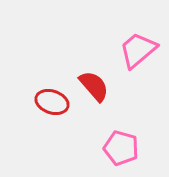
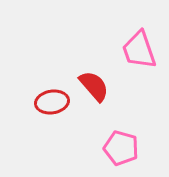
pink trapezoid: moved 1 px right; rotated 69 degrees counterclockwise
red ellipse: rotated 28 degrees counterclockwise
